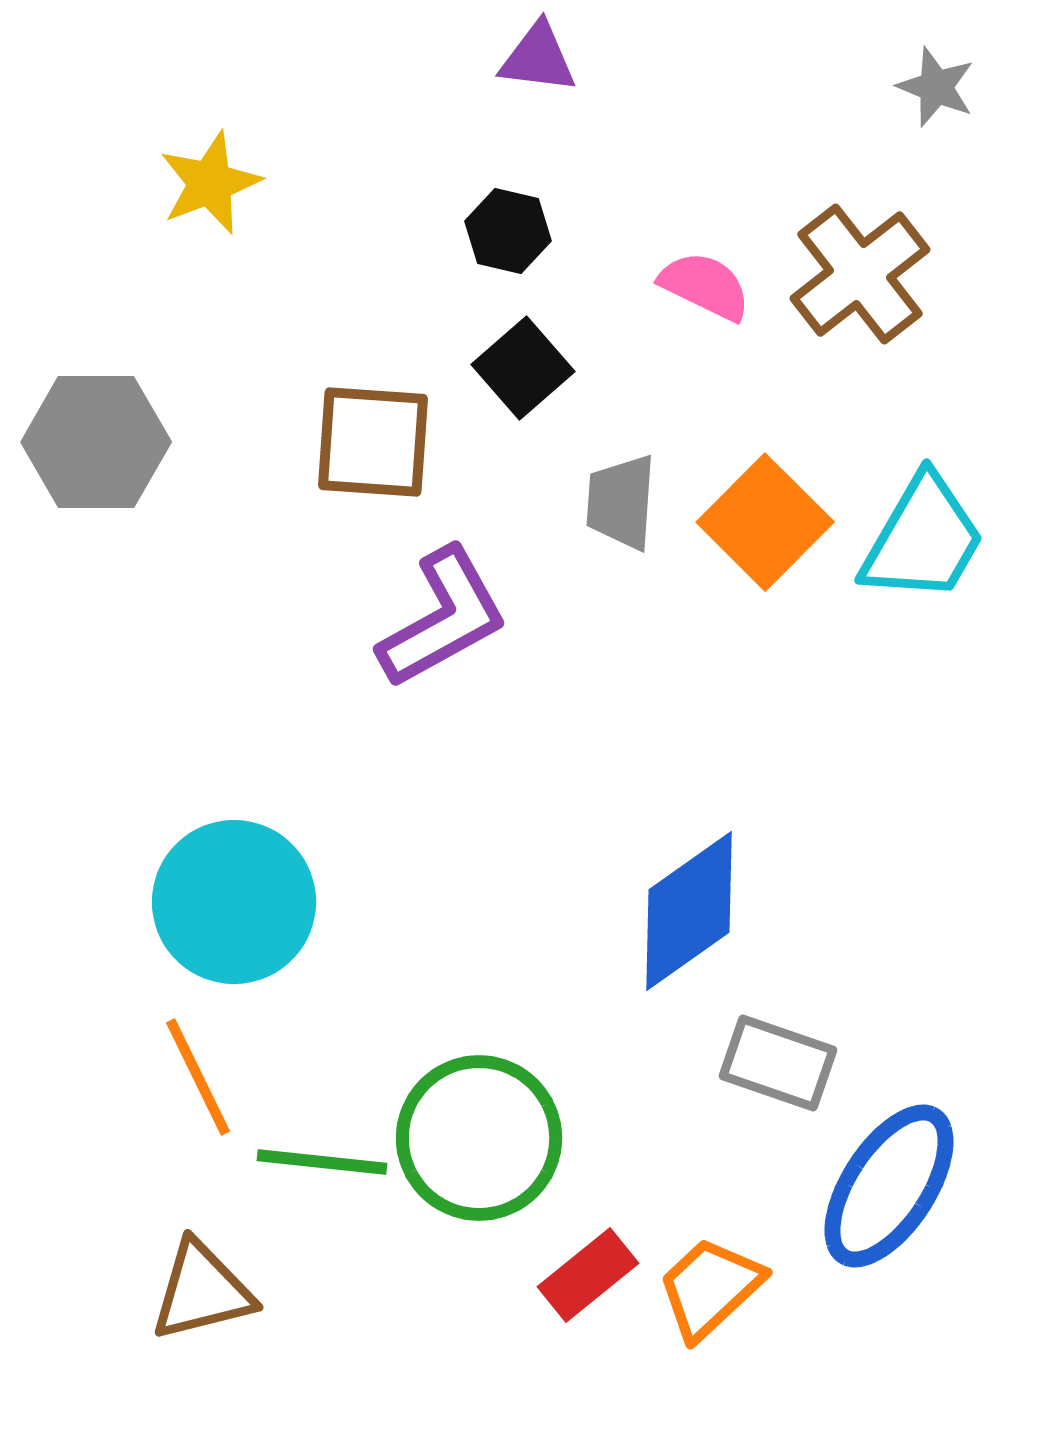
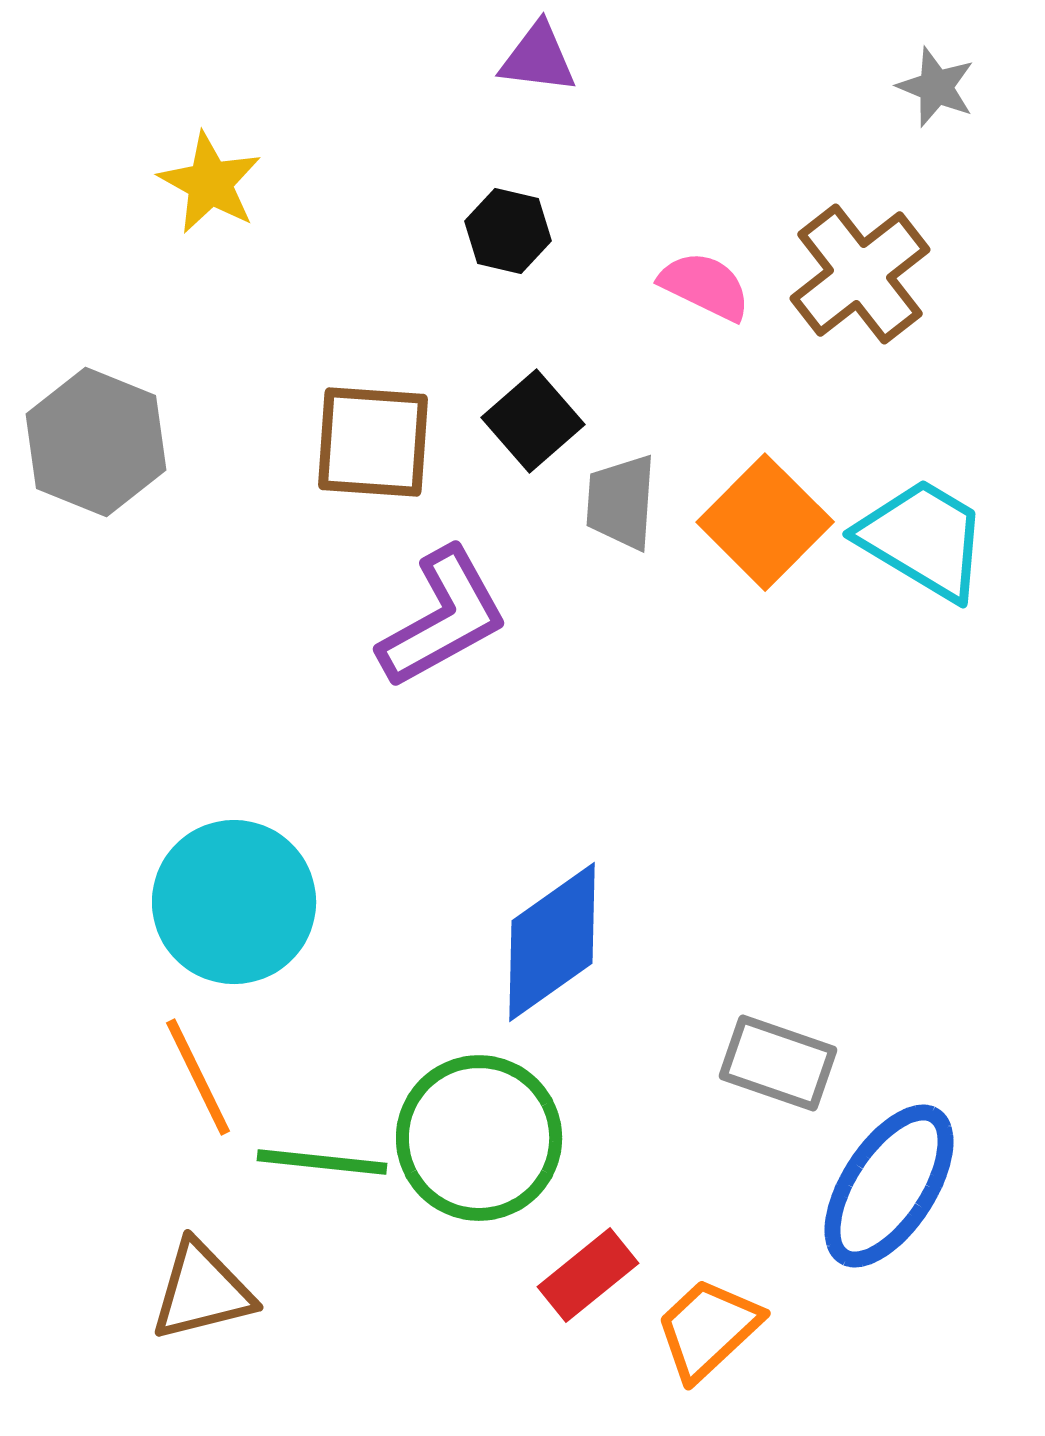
yellow star: rotated 22 degrees counterclockwise
black square: moved 10 px right, 53 px down
gray hexagon: rotated 22 degrees clockwise
cyan trapezoid: rotated 89 degrees counterclockwise
blue diamond: moved 137 px left, 31 px down
orange trapezoid: moved 2 px left, 41 px down
